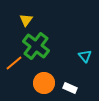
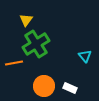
green cross: moved 2 px up; rotated 20 degrees clockwise
orange line: rotated 30 degrees clockwise
orange circle: moved 3 px down
